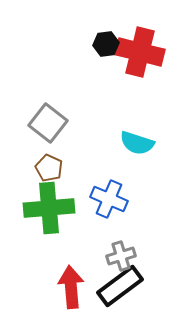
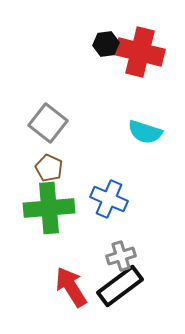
cyan semicircle: moved 8 px right, 11 px up
red arrow: rotated 27 degrees counterclockwise
